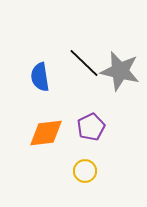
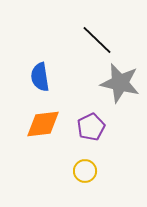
black line: moved 13 px right, 23 px up
gray star: moved 12 px down
orange diamond: moved 3 px left, 9 px up
